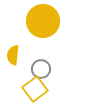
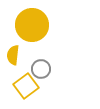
yellow circle: moved 11 px left, 4 px down
yellow square: moved 9 px left, 3 px up
